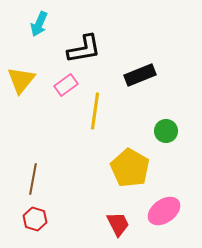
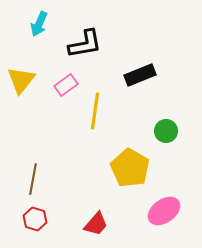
black L-shape: moved 1 px right, 5 px up
red trapezoid: moved 22 px left; rotated 68 degrees clockwise
